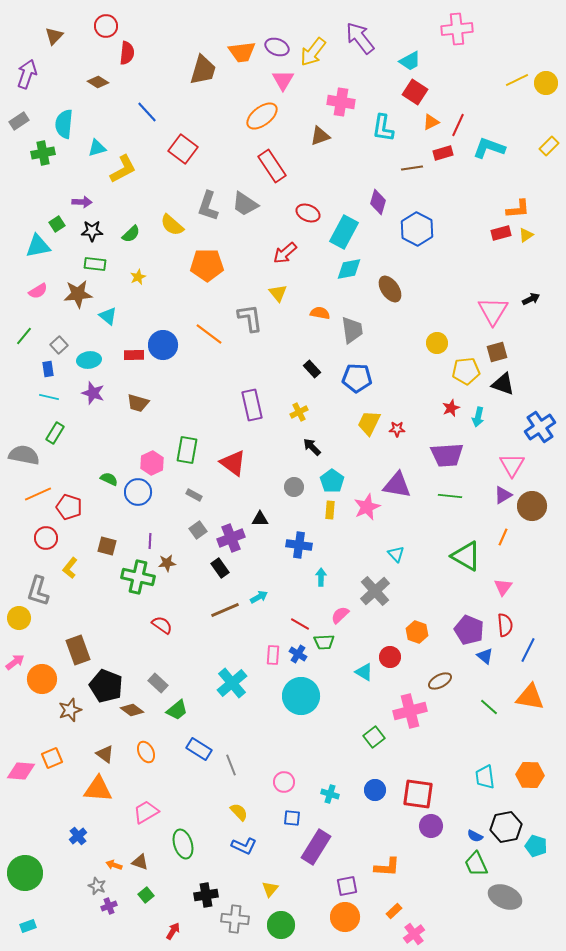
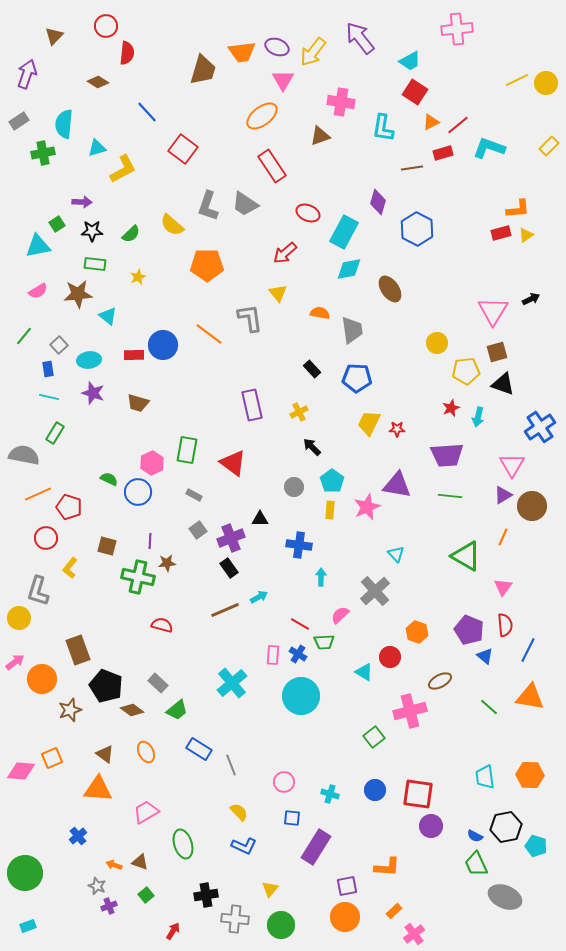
red line at (458, 125): rotated 25 degrees clockwise
black rectangle at (220, 568): moved 9 px right
red semicircle at (162, 625): rotated 20 degrees counterclockwise
